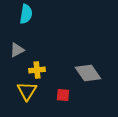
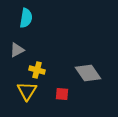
cyan semicircle: moved 4 px down
yellow cross: rotated 21 degrees clockwise
red square: moved 1 px left, 1 px up
